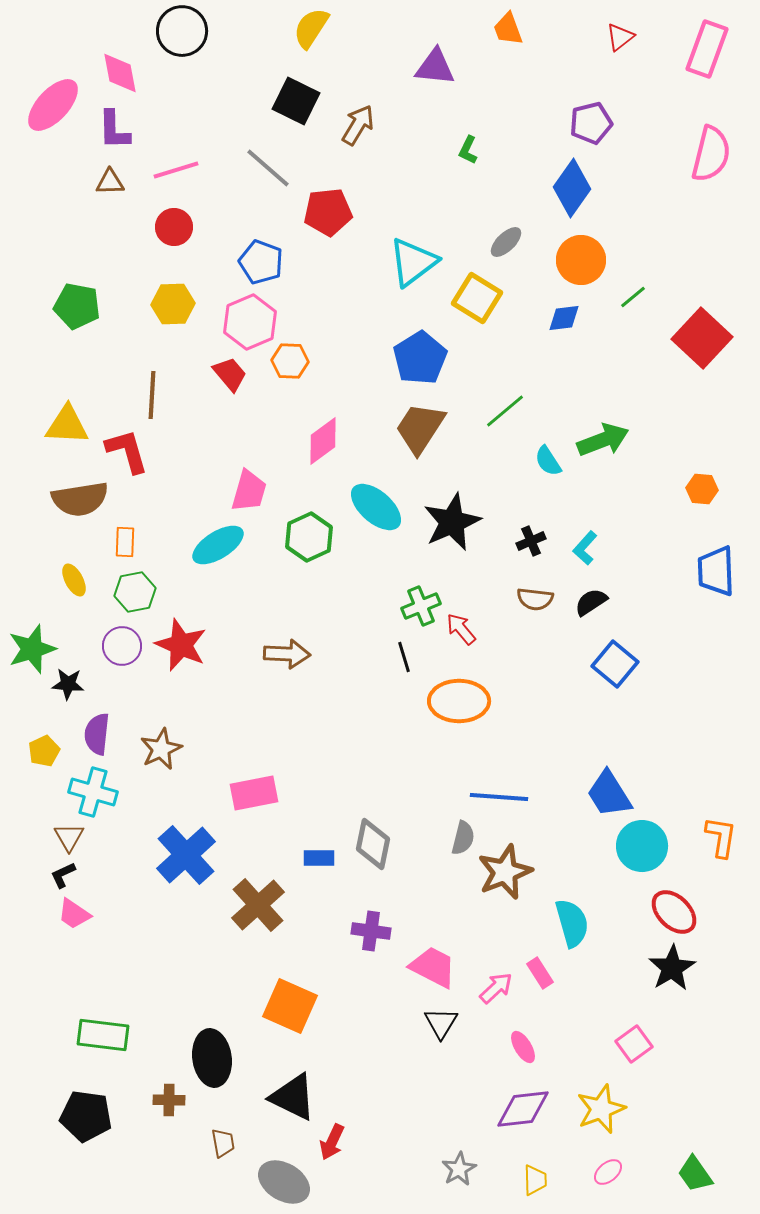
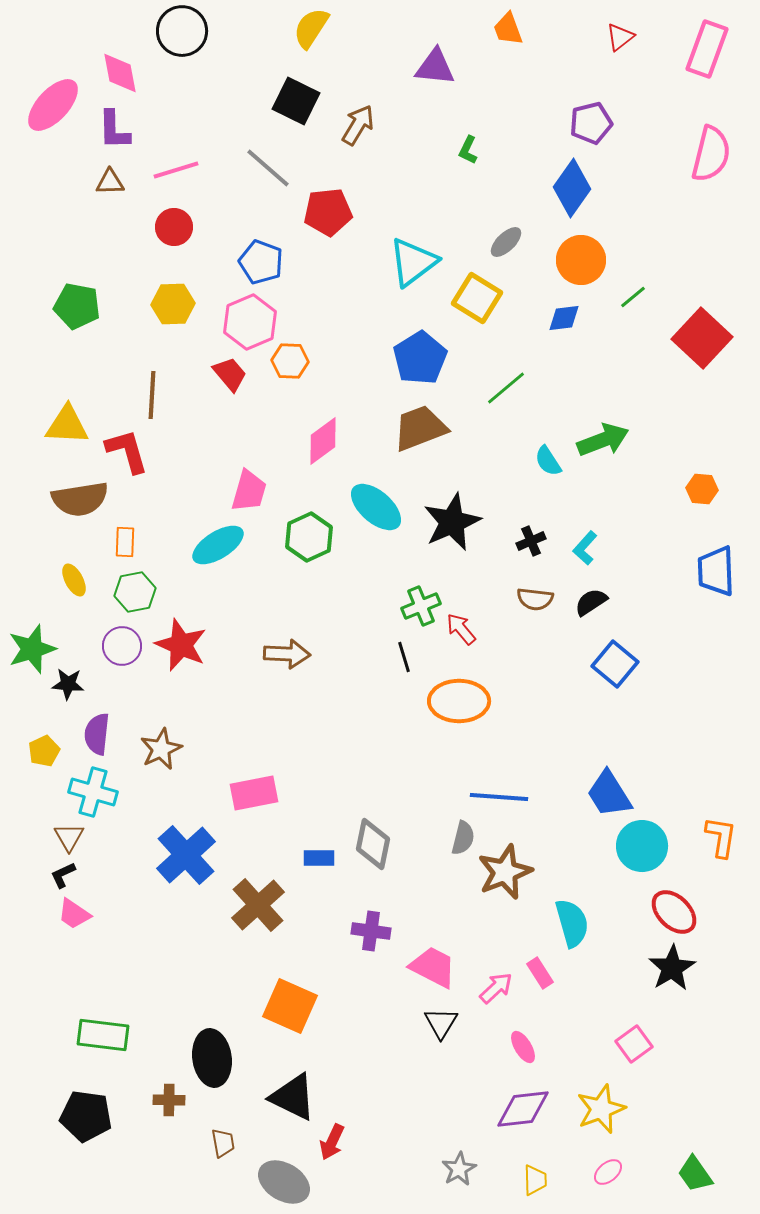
green line at (505, 411): moved 1 px right, 23 px up
brown trapezoid at (420, 428): rotated 36 degrees clockwise
